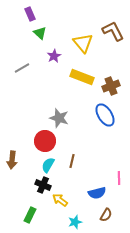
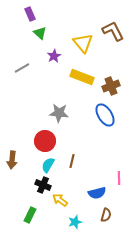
gray star: moved 5 px up; rotated 12 degrees counterclockwise
brown semicircle: rotated 16 degrees counterclockwise
